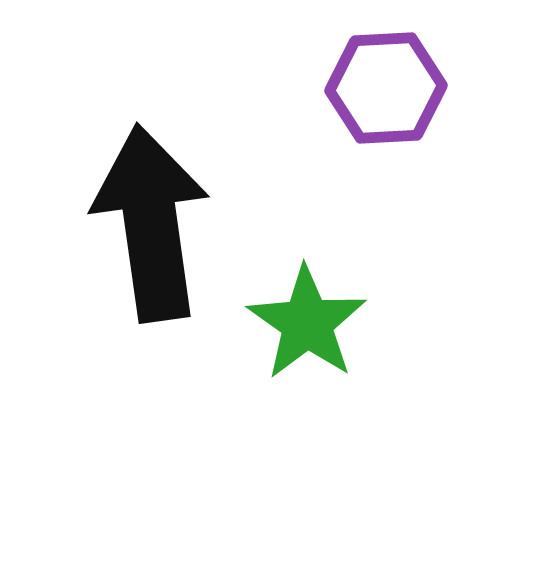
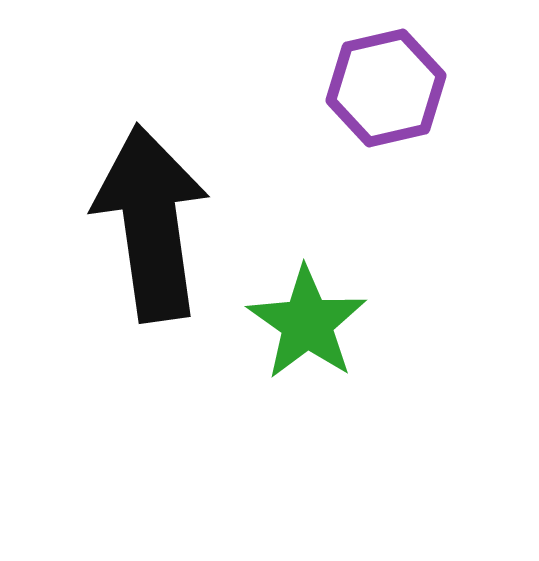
purple hexagon: rotated 10 degrees counterclockwise
